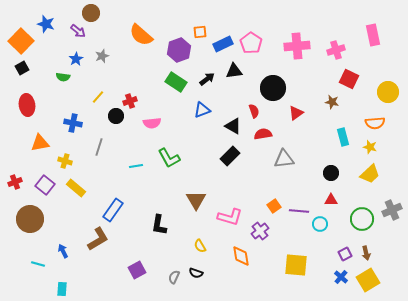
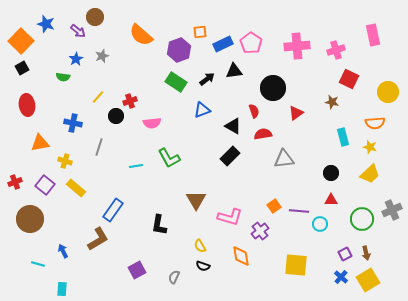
brown circle at (91, 13): moved 4 px right, 4 px down
black semicircle at (196, 273): moved 7 px right, 7 px up
